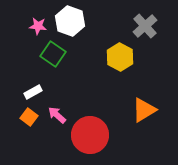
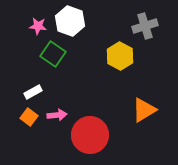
gray cross: rotated 25 degrees clockwise
yellow hexagon: moved 1 px up
pink arrow: rotated 132 degrees clockwise
